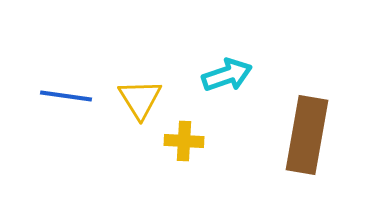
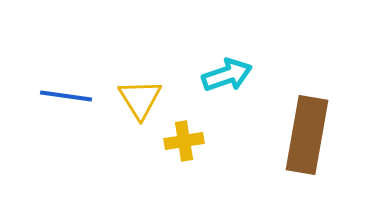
yellow cross: rotated 12 degrees counterclockwise
